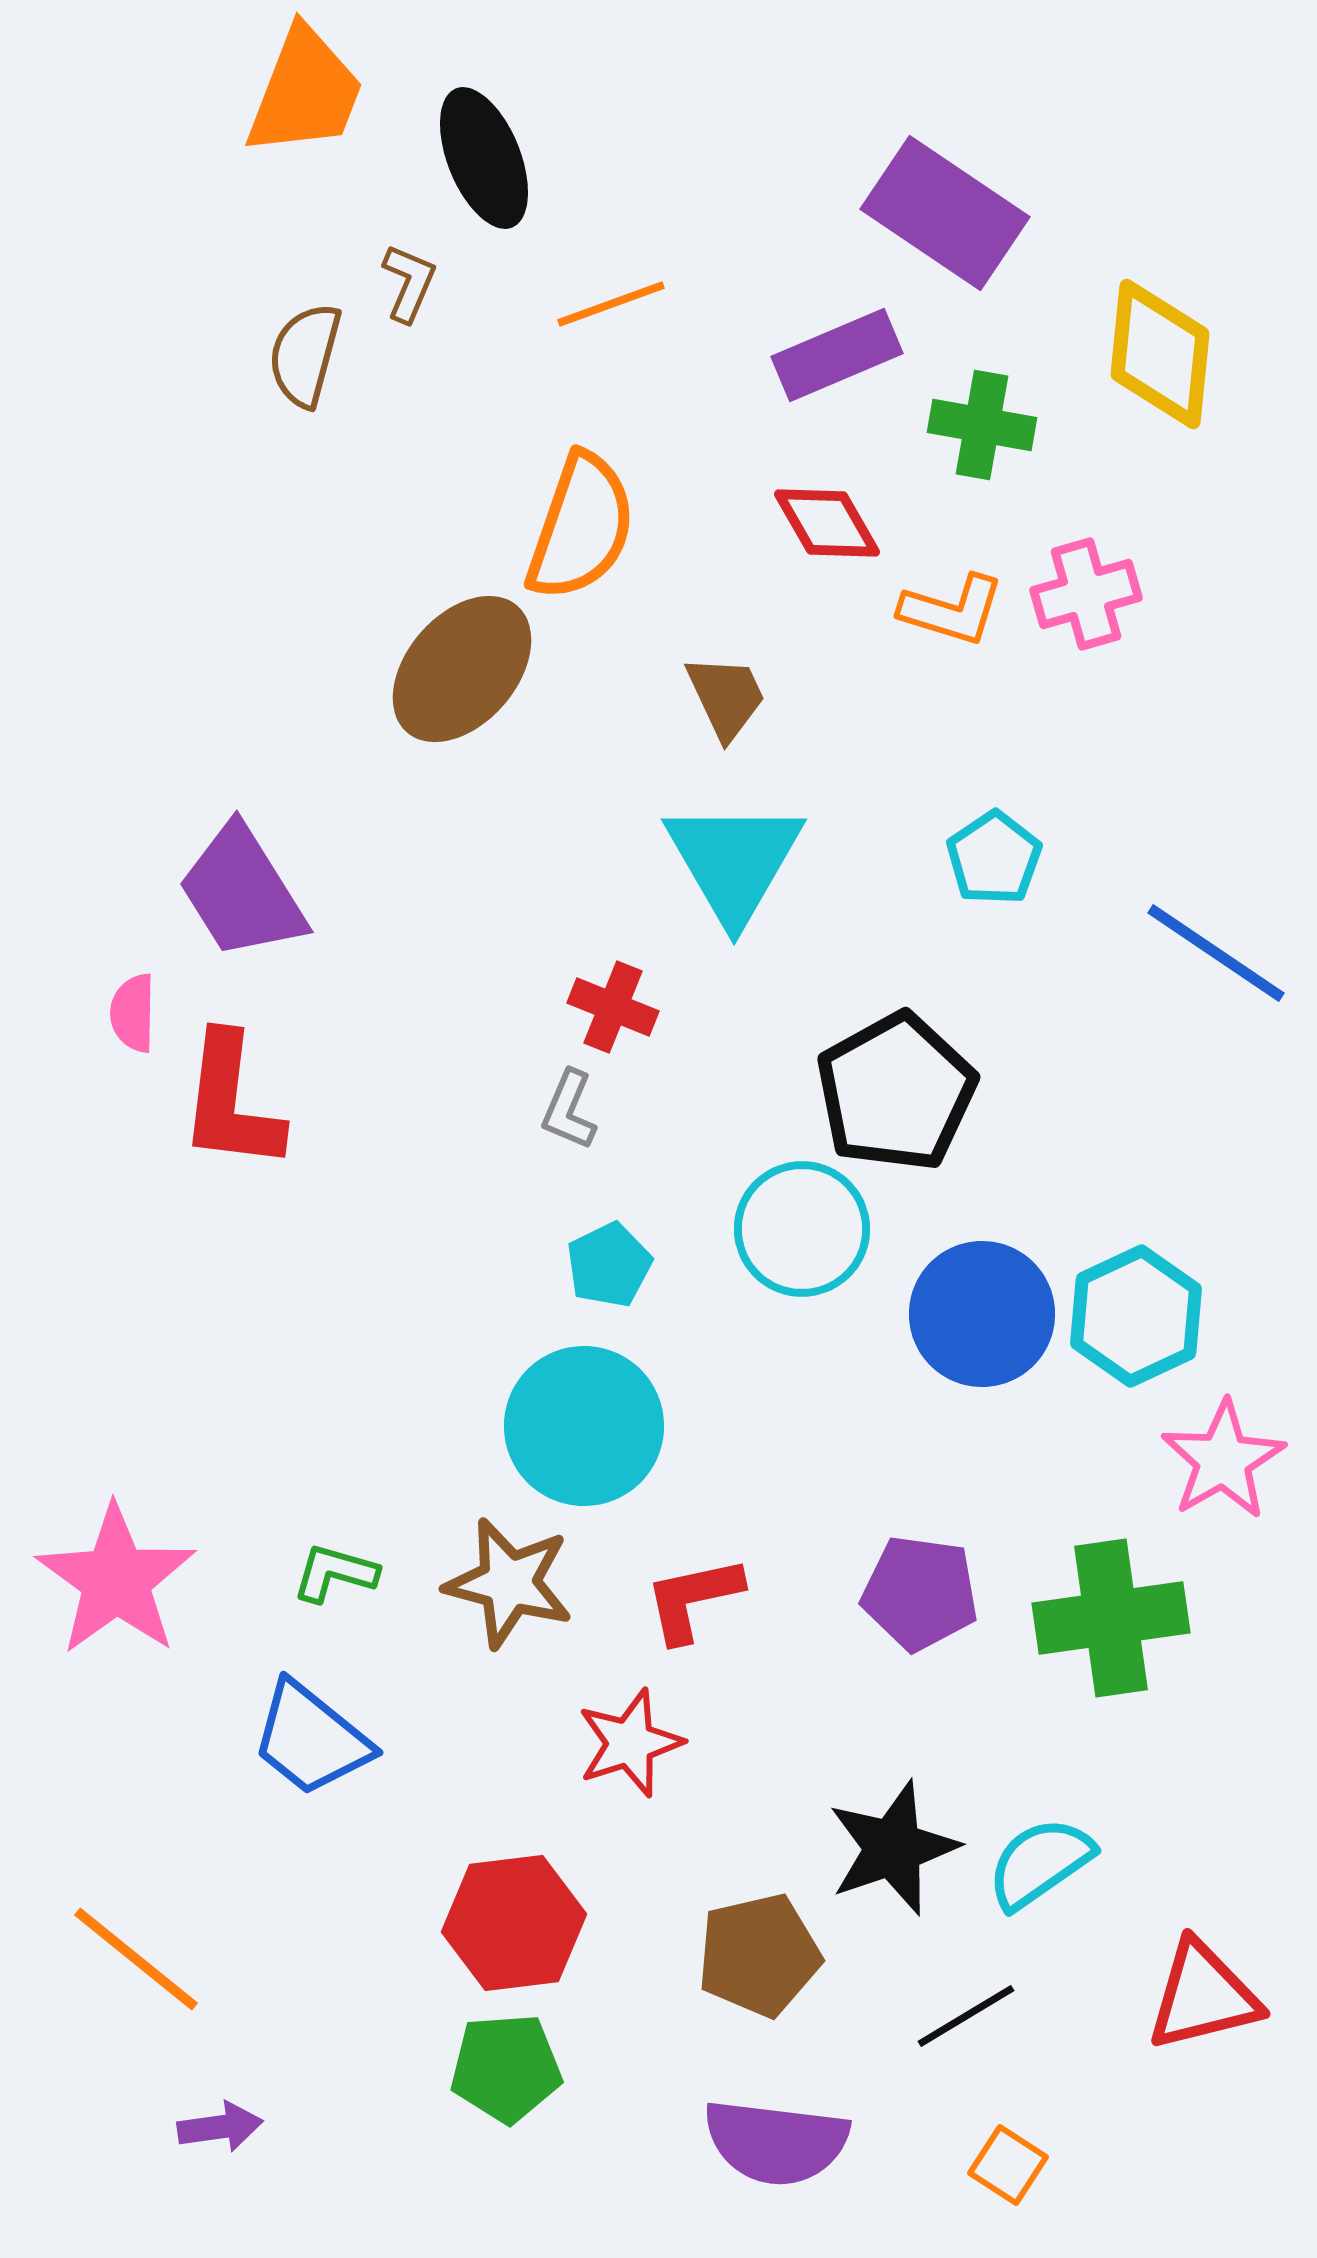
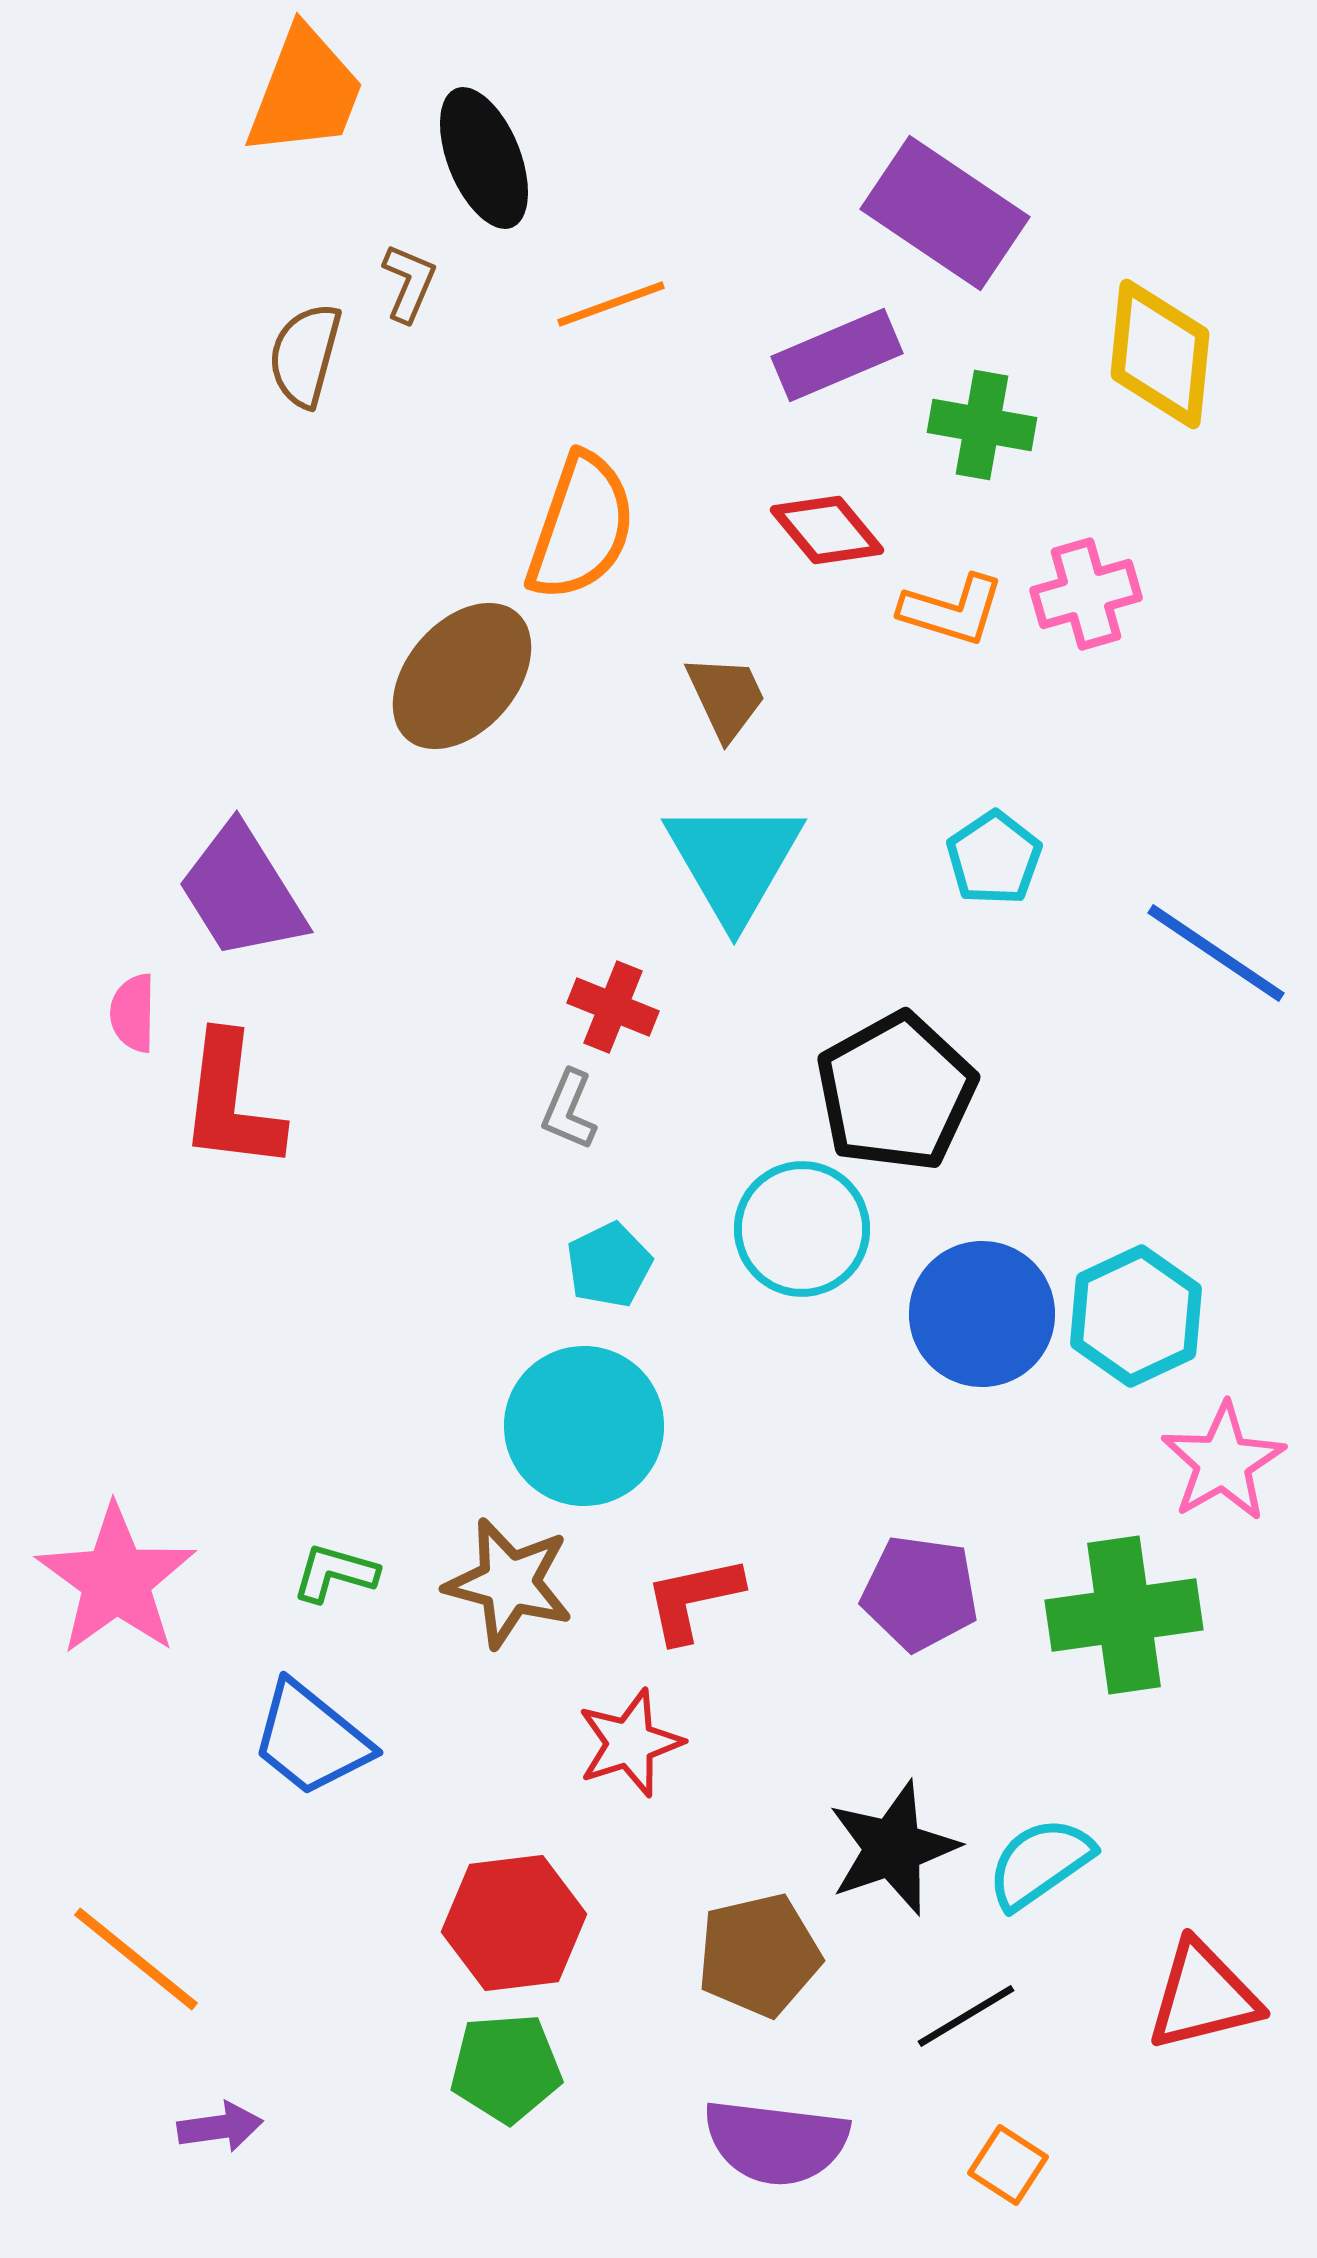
red diamond at (827, 523): moved 7 px down; rotated 10 degrees counterclockwise
brown ellipse at (462, 669): moved 7 px down
pink star at (1223, 1460): moved 2 px down
green cross at (1111, 1618): moved 13 px right, 3 px up
